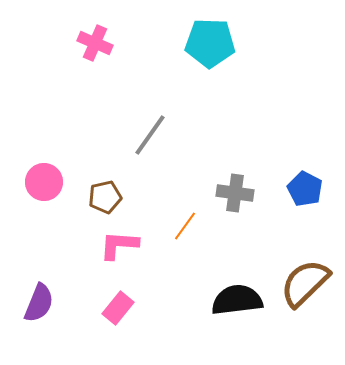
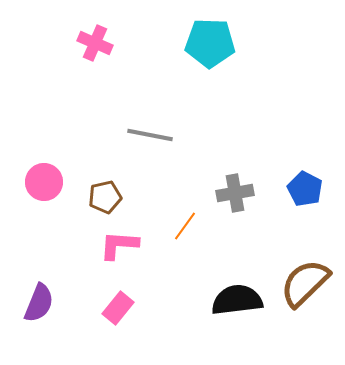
gray line: rotated 66 degrees clockwise
gray cross: rotated 18 degrees counterclockwise
